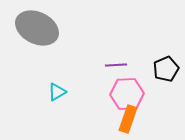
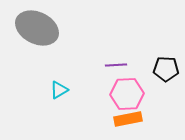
black pentagon: rotated 25 degrees clockwise
cyan triangle: moved 2 px right, 2 px up
orange rectangle: rotated 60 degrees clockwise
